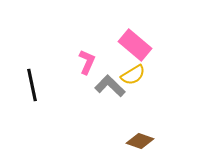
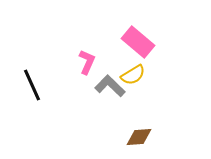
pink rectangle: moved 3 px right, 3 px up
black line: rotated 12 degrees counterclockwise
brown diamond: moved 1 px left, 4 px up; rotated 24 degrees counterclockwise
